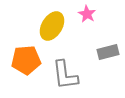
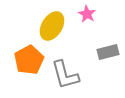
orange pentagon: moved 3 px right; rotated 24 degrees counterclockwise
gray L-shape: rotated 8 degrees counterclockwise
